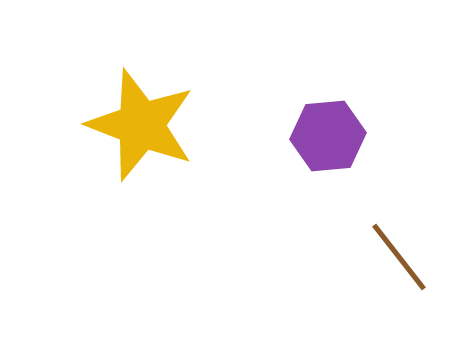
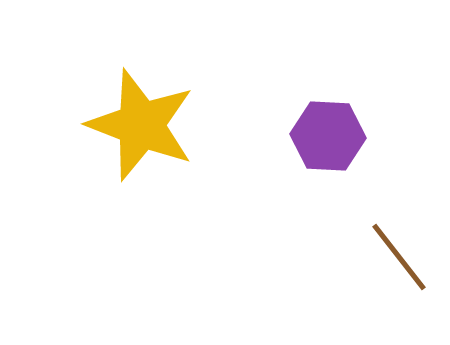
purple hexagon: rotated 8 degrees clockwise
